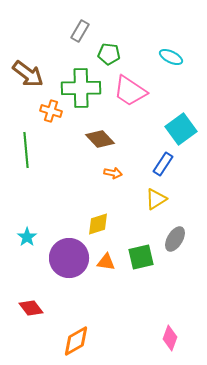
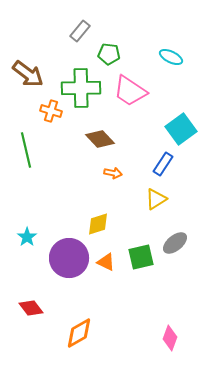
gray rectangle: rotated 10 degrees clockwise
green line: rotated 8 degrees counterclockwise
gray ellipse: moved 4 px down; rotated 20 degrees clockwise
orange triangle: rotated 18 degrees clockwise
orange diamond: moved 3 px right, 8 px up
